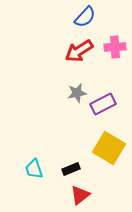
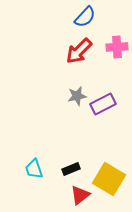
pink cross: moved 2 px right
red arrow: rotated 12 degrees counterclockwise
gray star: moved 3 px down
yellow square: moved 31 px down
